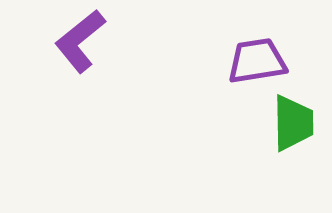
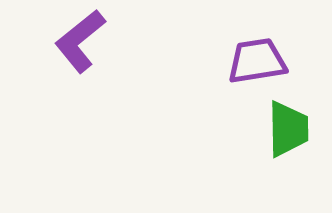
green trapezoid: moved 5 px left, 6 px down
